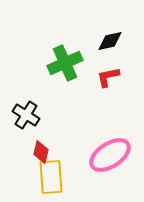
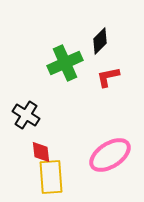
black diamond: moved 10 px left; rotated 32 degrees counterclockwise
red diamond: rotated 20 degrees counterclockwise
